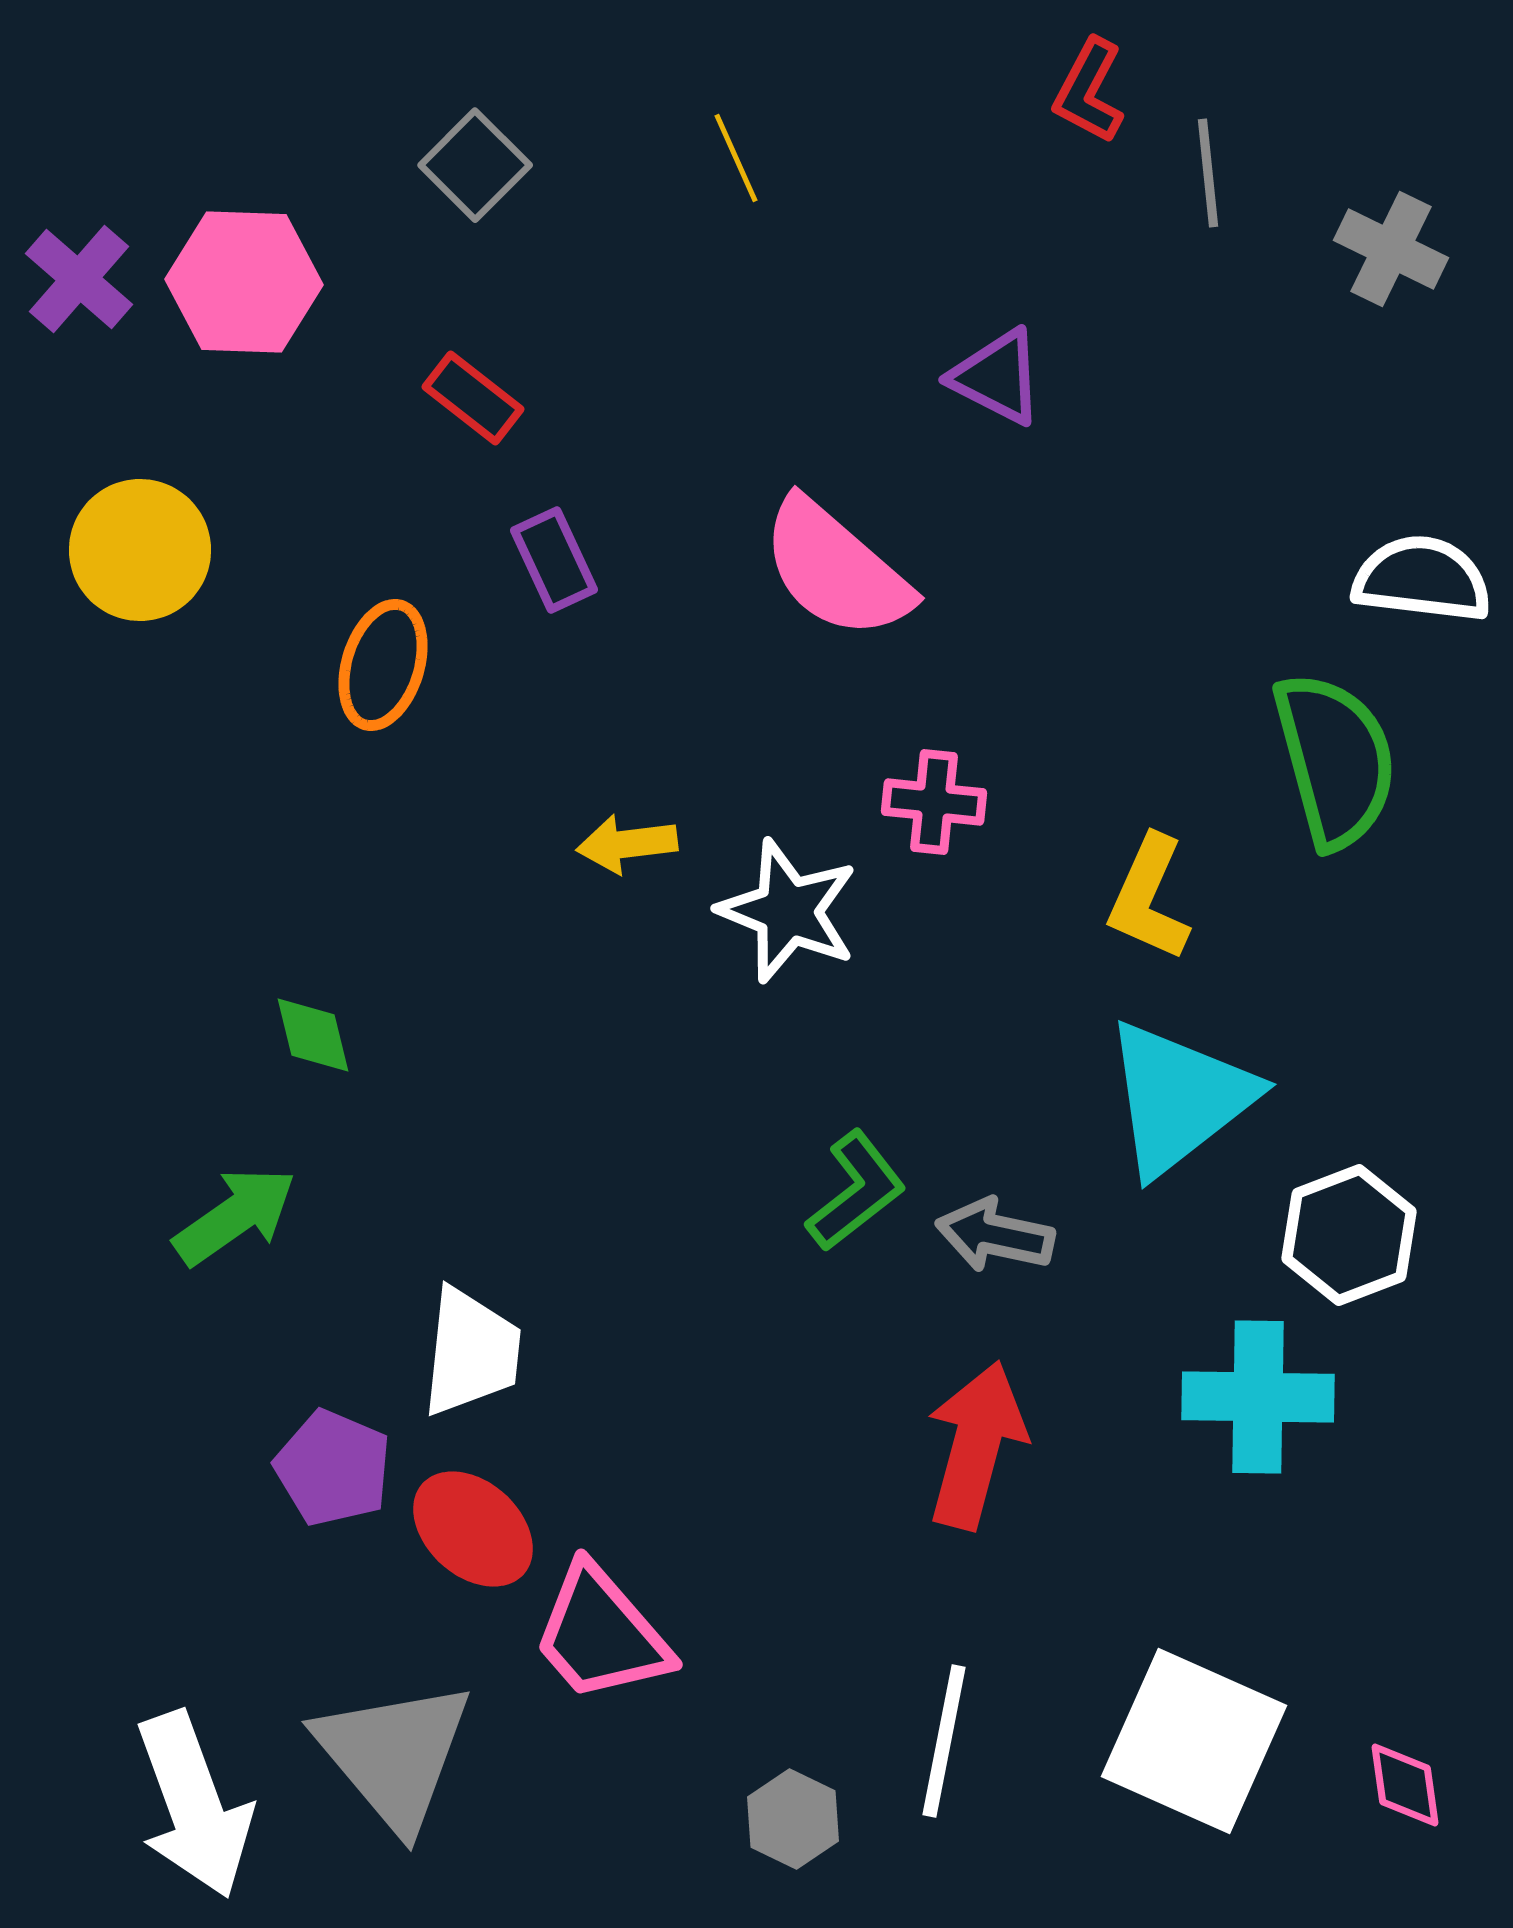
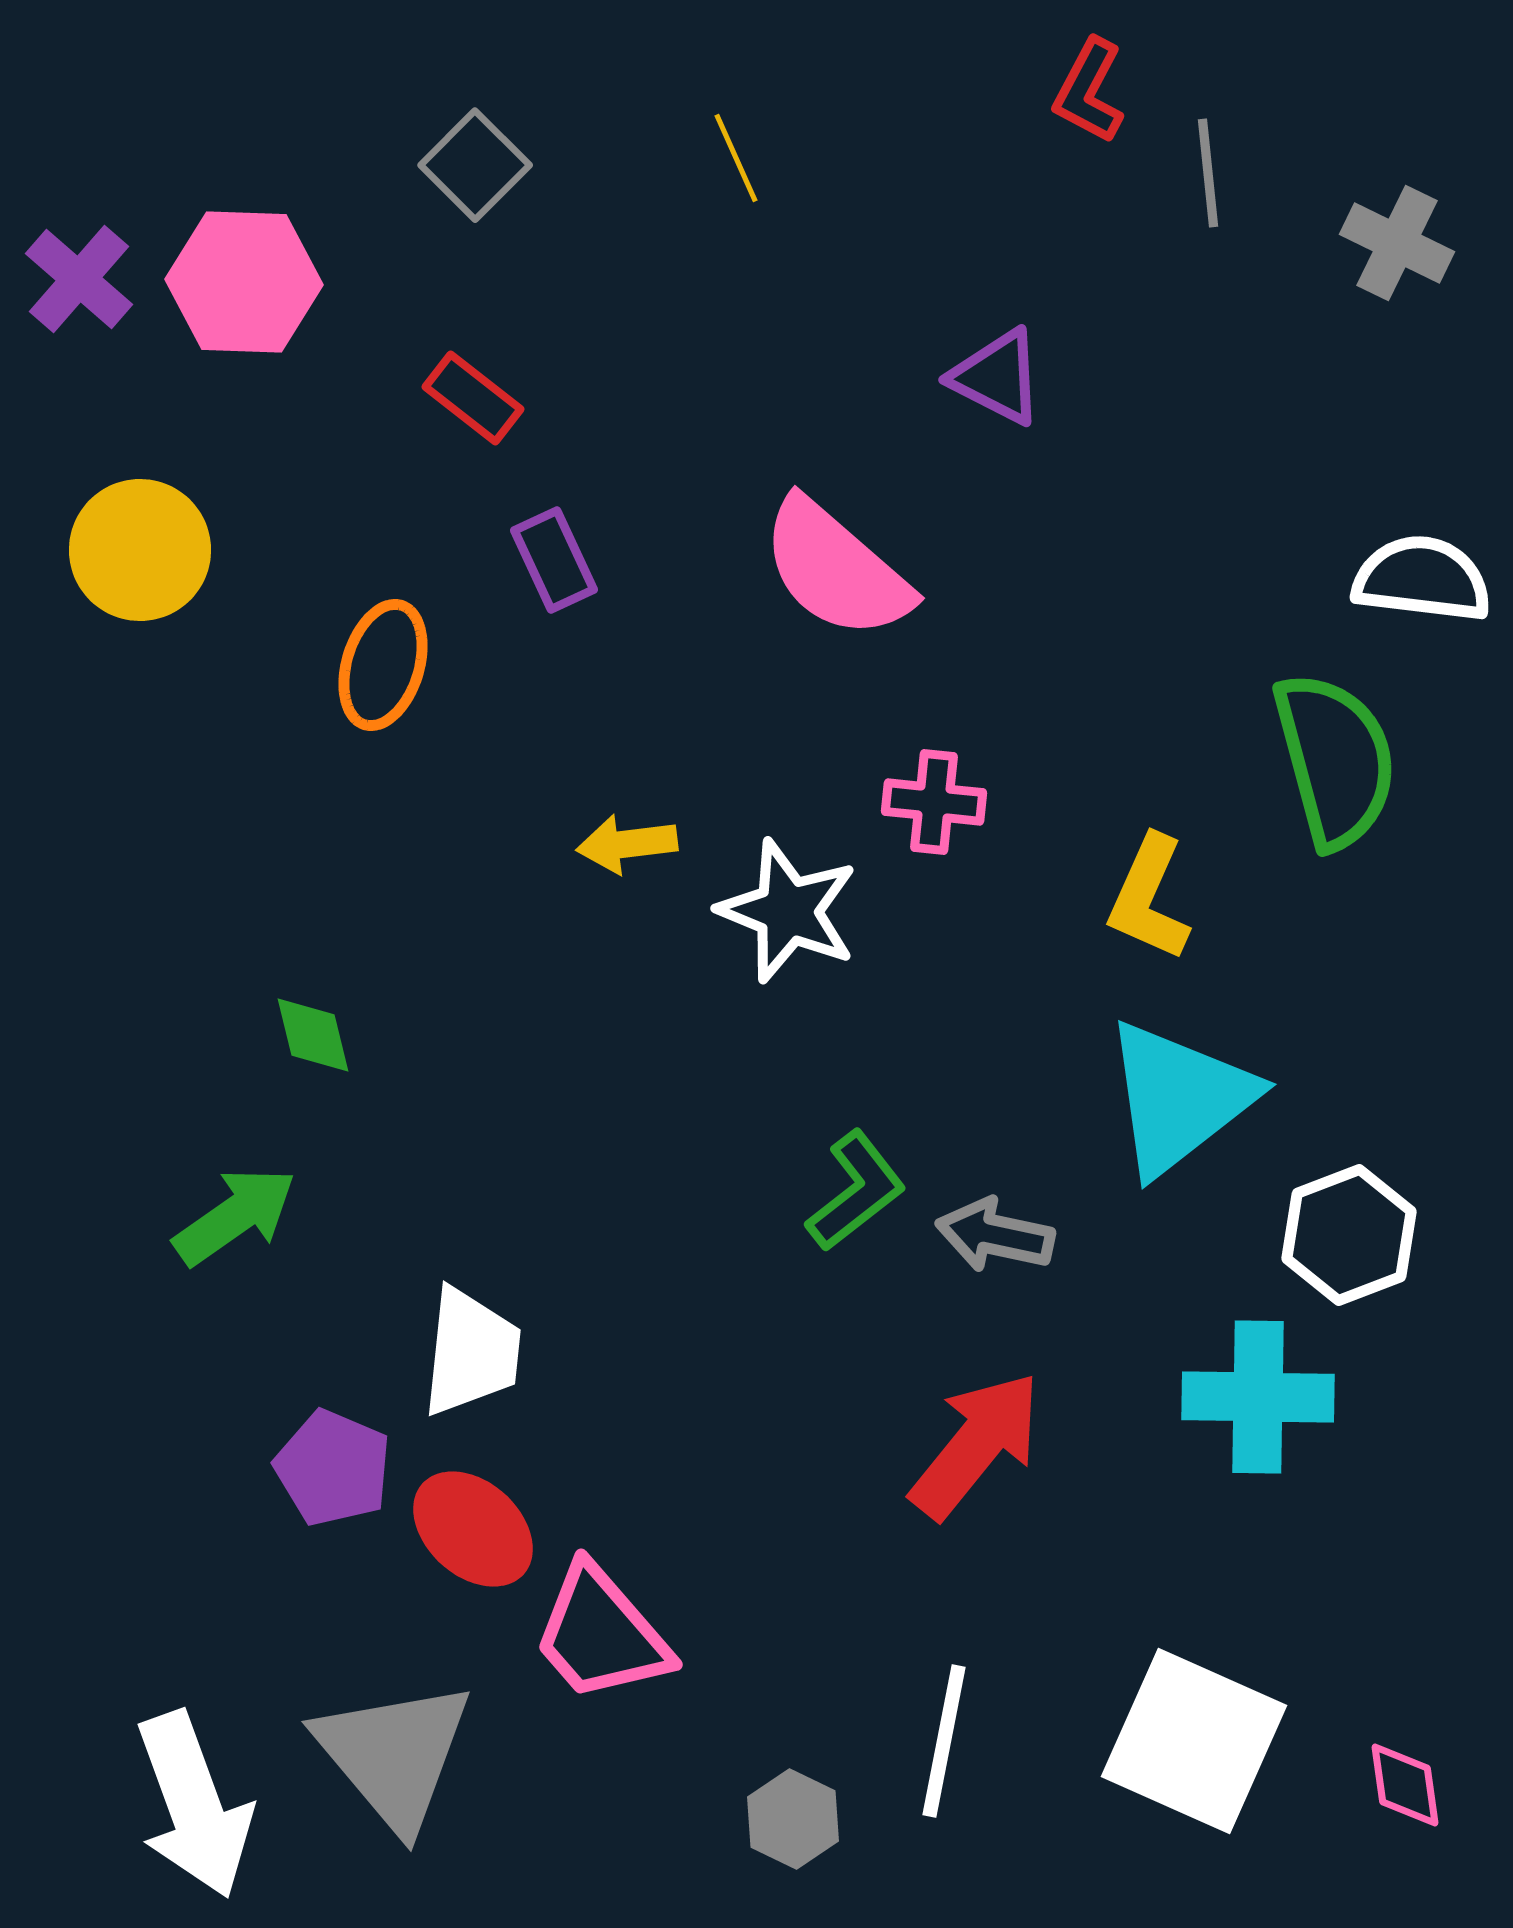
gray cross: moved 6 px right, 6 px up
red arrow: rotated 24 degrees clockwise
